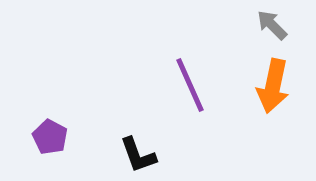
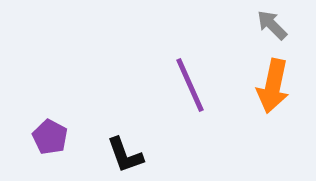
black L-shape: moved 13 px left
